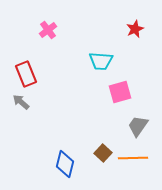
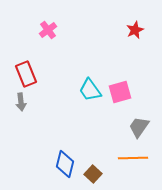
red star: moved 1 px down
cyan trapezoid: moved 11 px left, 29 px down; rotated 50 degrees clockwise
gray arrow: rotated 138 degrees counterclockwise
gray trapezoid: moved 1 px right, 1 px down
brown square: moved 10 px left, 21 px down
